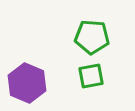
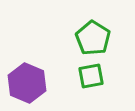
green pentagon: moved 1 px right, 1 px down; rotated 28 degrees clockwise
